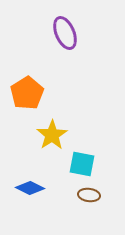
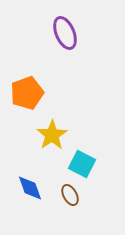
orange pentagon: rotated 12 degrees clockwise
cyan square: rotated 16 degrees clockwise
blue diamond: rotated 44 degrees clockwise
brown ellipse: moved 19 px left; rotated 55 degrees clockwise
